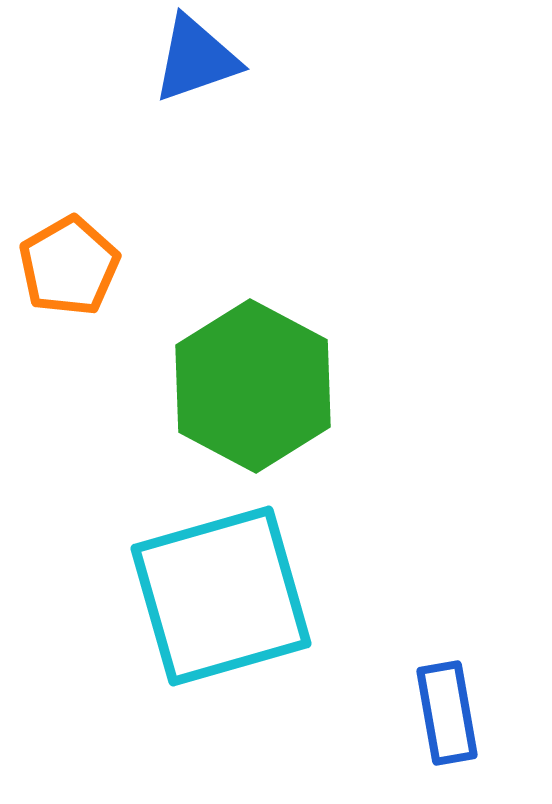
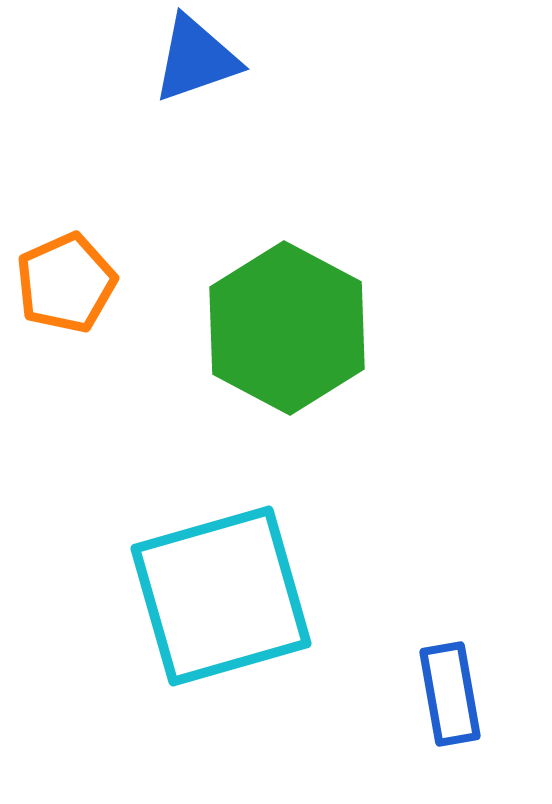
orange pentagon: moved 3 px left, 17 px down; rotated 6 degrees clockwise
green hexagon: moved 34 px right, 58 px up
blue rectangle: moved 3 px right, 19 px up
